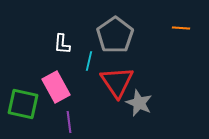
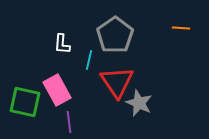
cyan line: moved 1 px up
pink rectangle: moved 1 px right, 3 px down
green square: moved 2 px right, 2 px up
